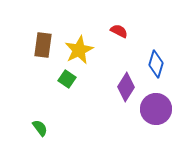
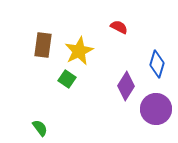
red semicircle: moved 4 px up
yellow star: moved 1 px down
blue diamond: moved 1 px right
purple diamond: moved 1 px up
